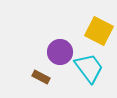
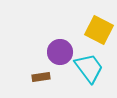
yellow square: moved 1 px up
brown rectangle: rotated 36 degrees counterclockwise
